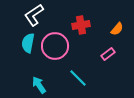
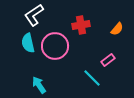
cyan semicircle: rotated 24 degrees counterclockwise
pink rectangle: moved 6 px down
cyan line: moved 14 px right
